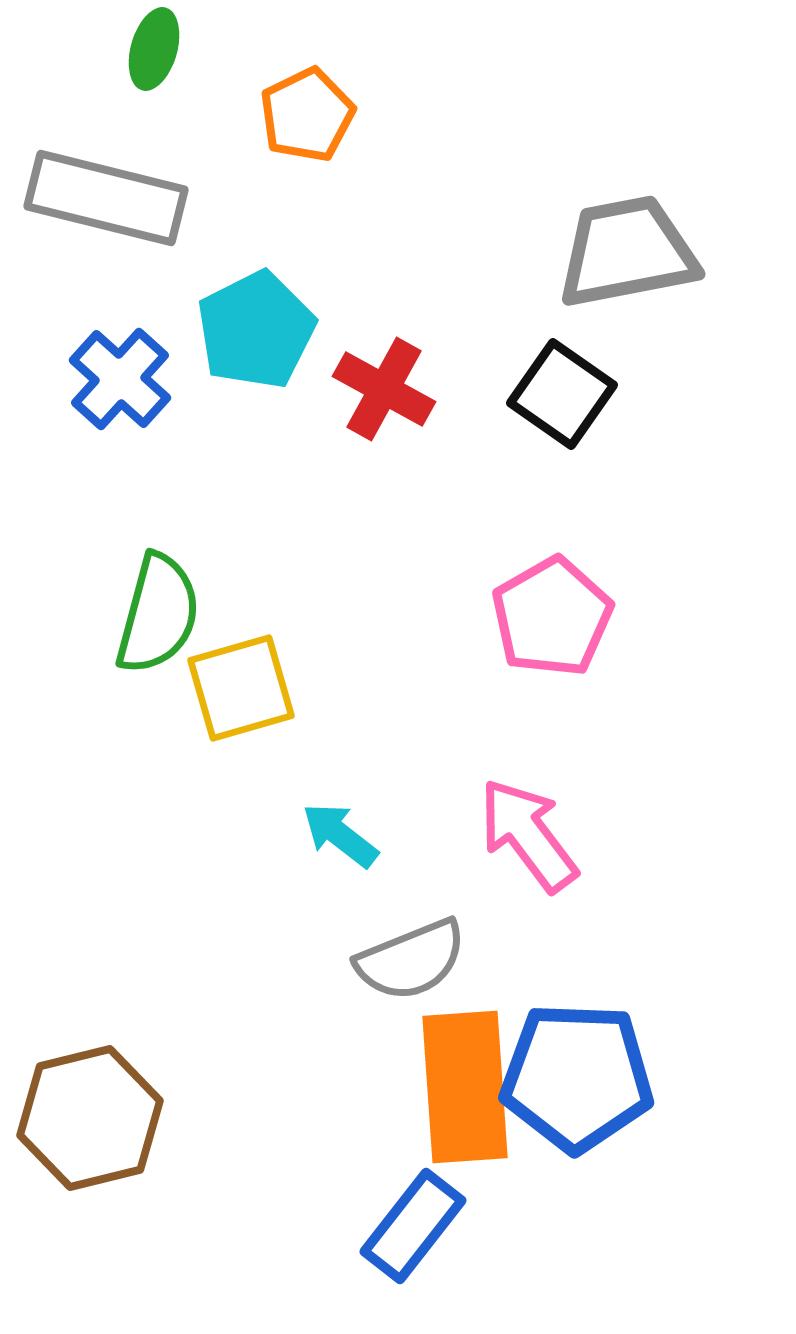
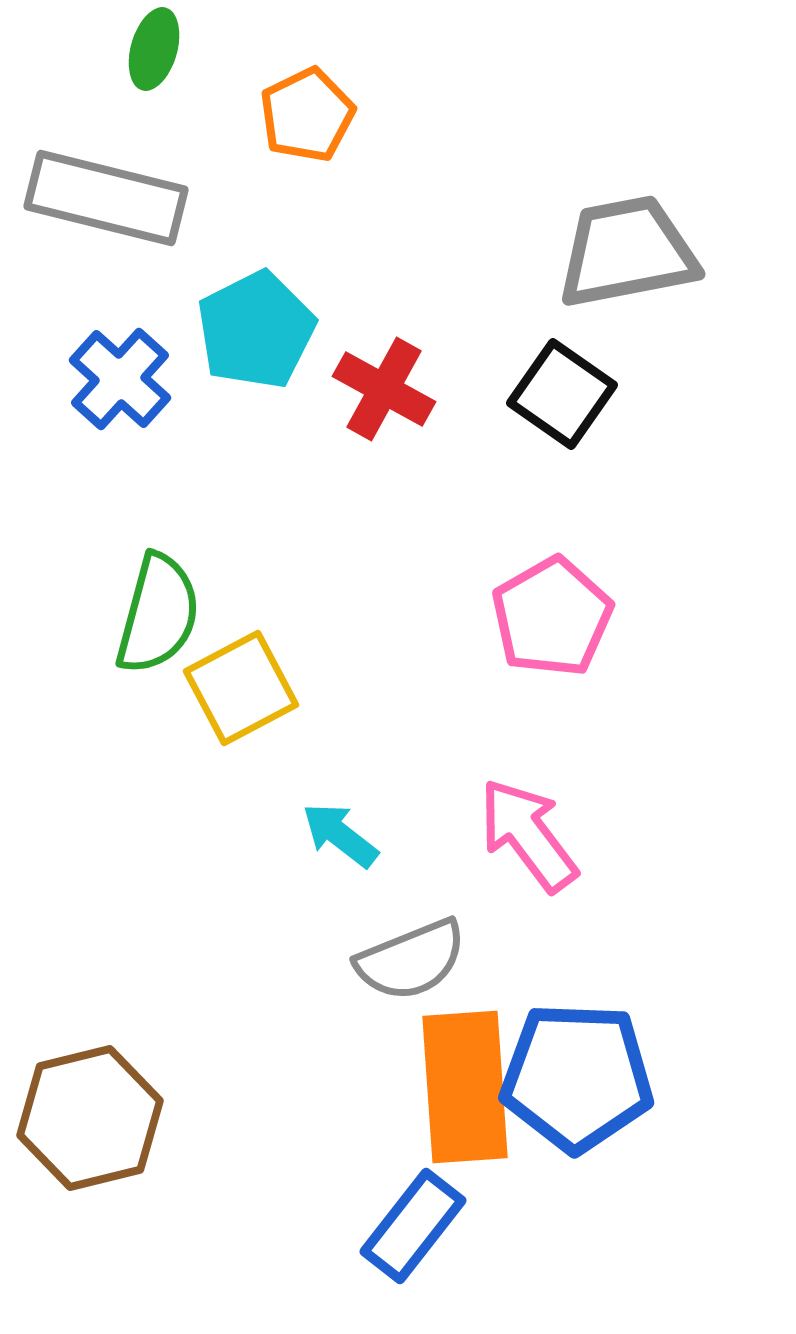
yellow square: rotated 12 degrees counterclockwise
